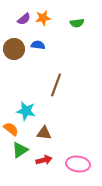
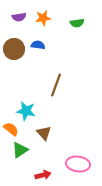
purple semicircle: moved 5 px left, 2 px up; rotated 32 degrees clockwise
brown triangle: rotated 42 degrees clockwise
red arrow: moved 1 px left, 15 px down
